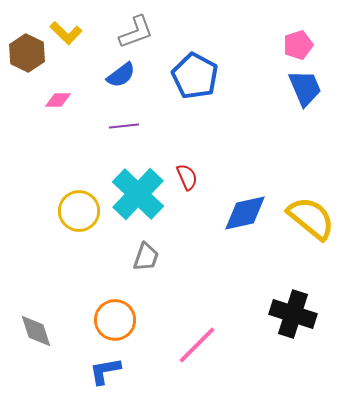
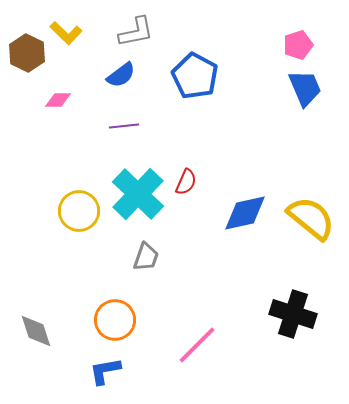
gray L-shape: rotated 9 degrees clockwise
red semicircle: moved 1 px left, 5 px down; rotated 48 degrees clockwise
